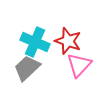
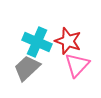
cyan cross: moved 2 px right
pink triangle: moved 2 px left
